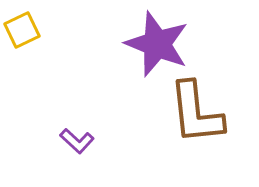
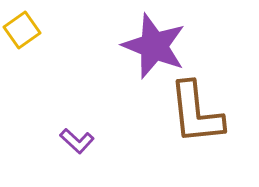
yellow square: rotated 9 degrees counterclockwise
purple star: moved 3 px left, 2 px down
